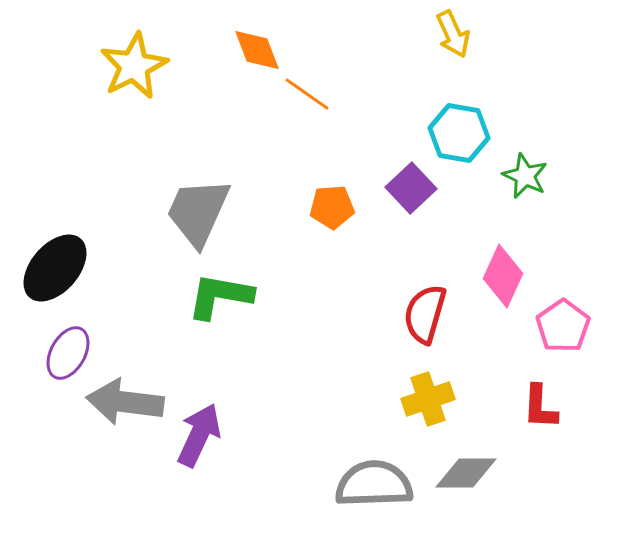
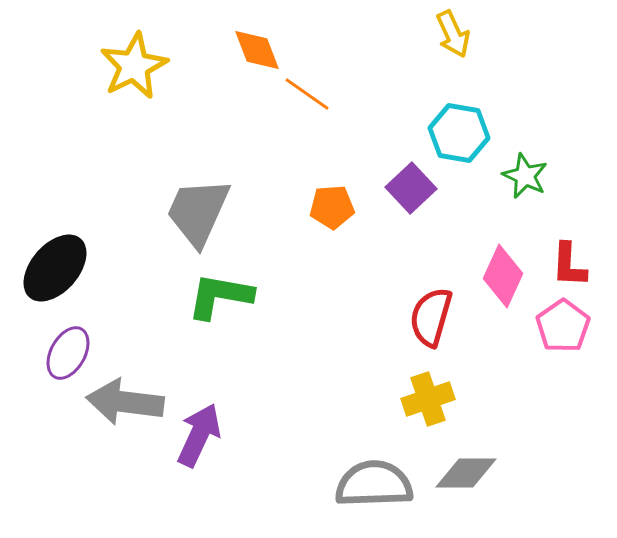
red semicircle: moved 6 px right, 3 px down
red L-shape: moved 29 px right, 142 px up
